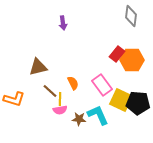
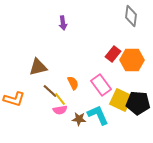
red rectangle: moved 4 px left
pink rectangle: moved 1 px left
yellow line: rotated 40 degrees counterclockwise
